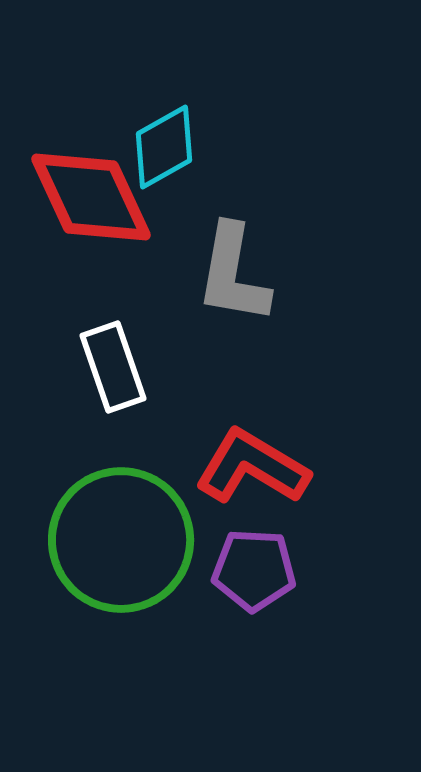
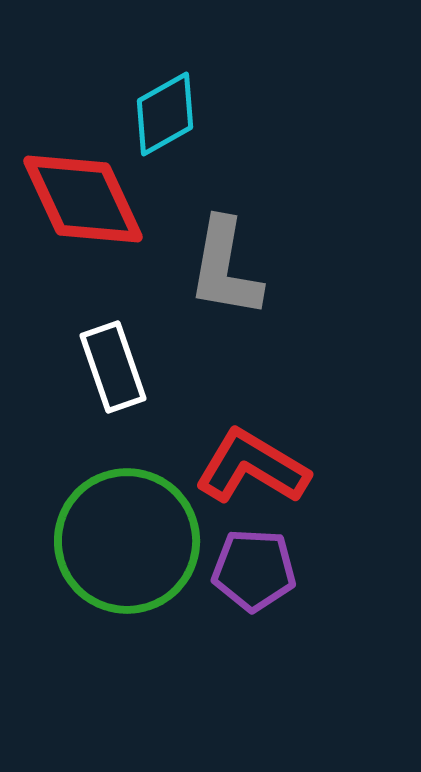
cyan diamond: moved 1 px right, 33 px up
red diamond: moved 8 px left, 2 px down
gray L-shape: moved 8 px left, 6 px up
green circle: moved 6 px right, 1 px down
